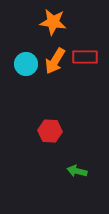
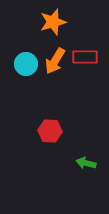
orange star: rotated 24 degrees counterclockwise
green arrow: moved 9 px right, 8 px up
